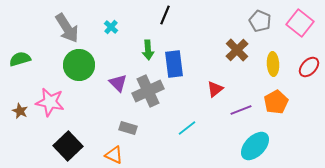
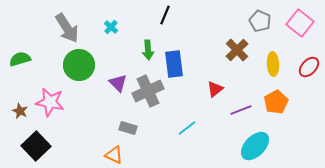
black square: moved 32 px left
